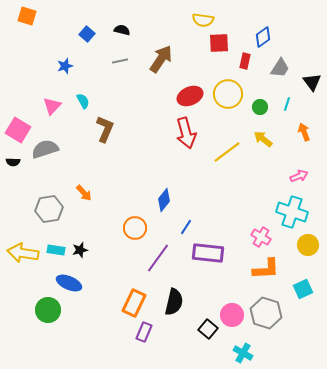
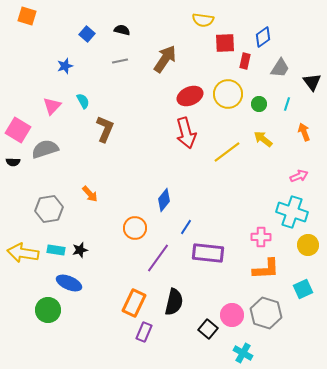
red square at (219, 43): moved 6 px right
brown arrow at (161, 59): moved 4 px right
green circle at (260, 107): moved 1 px left, 3 px up
orange arrow at (84, 193): moved 6 px right, 1 px down
pink cross at (261, 237): rotated 30 degrees counterclockwise
